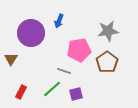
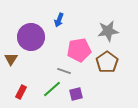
blue arrow: moved 1 px up
purple circle: moved 4 px down
